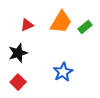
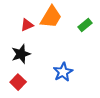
orange trapezoid: moved 10 px left, 5 px up
green rectangle: moved 2 px up
black star: moved 3 px right, 1 px down
